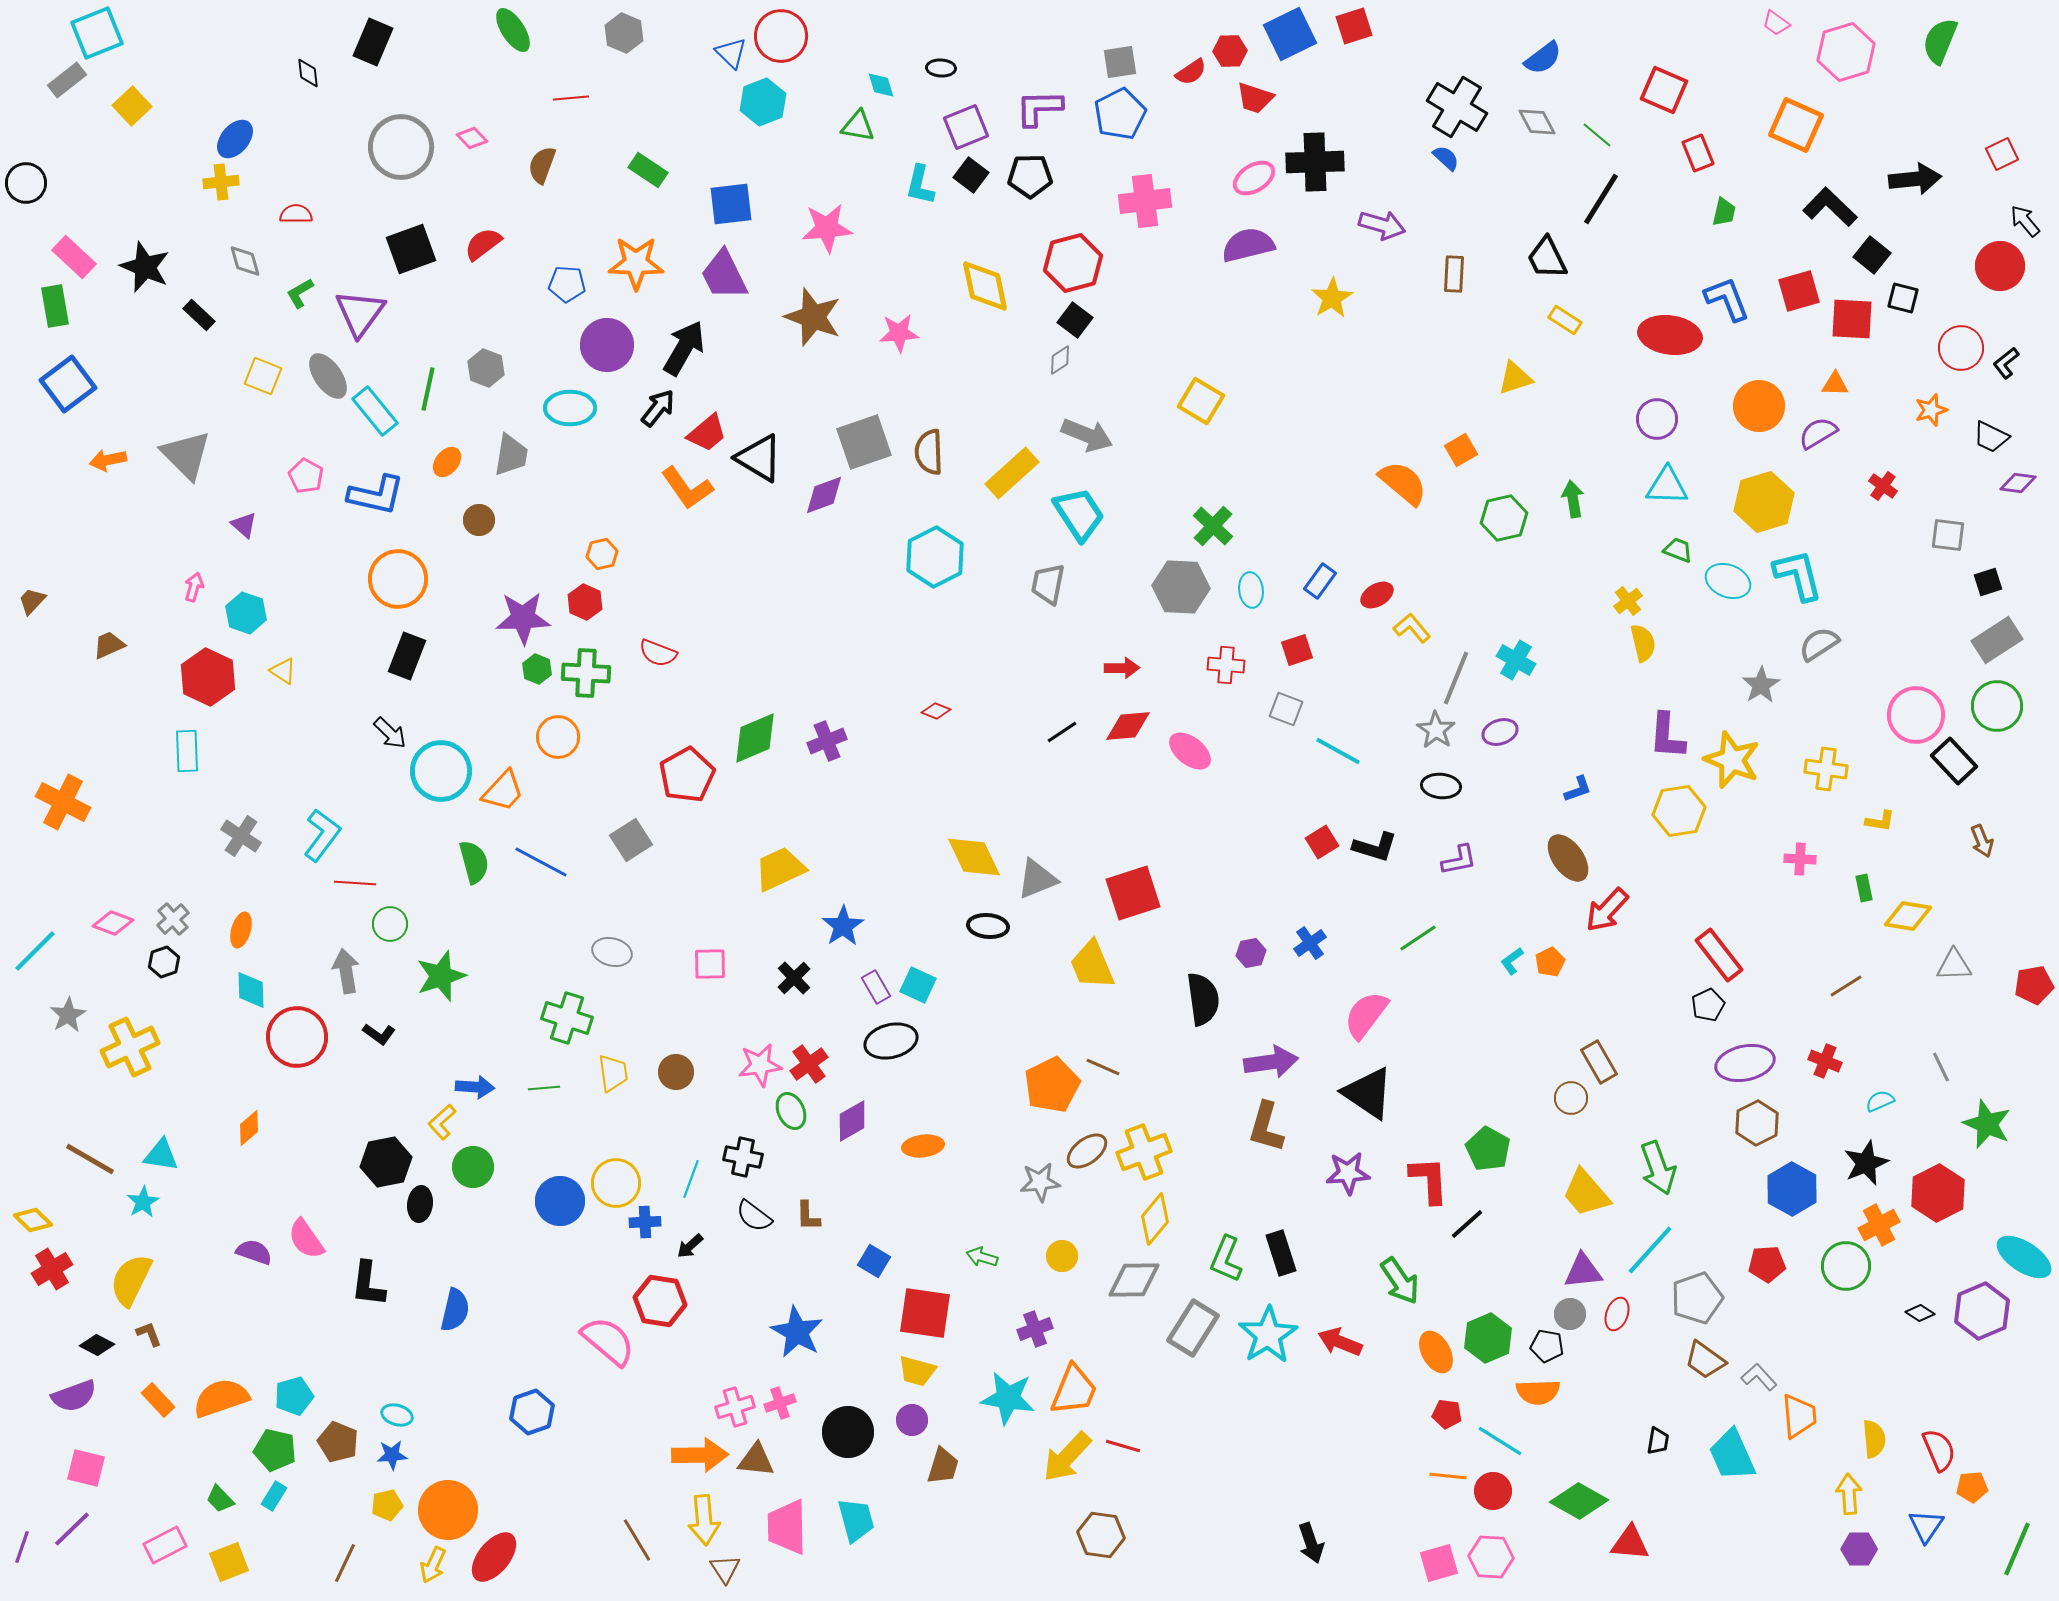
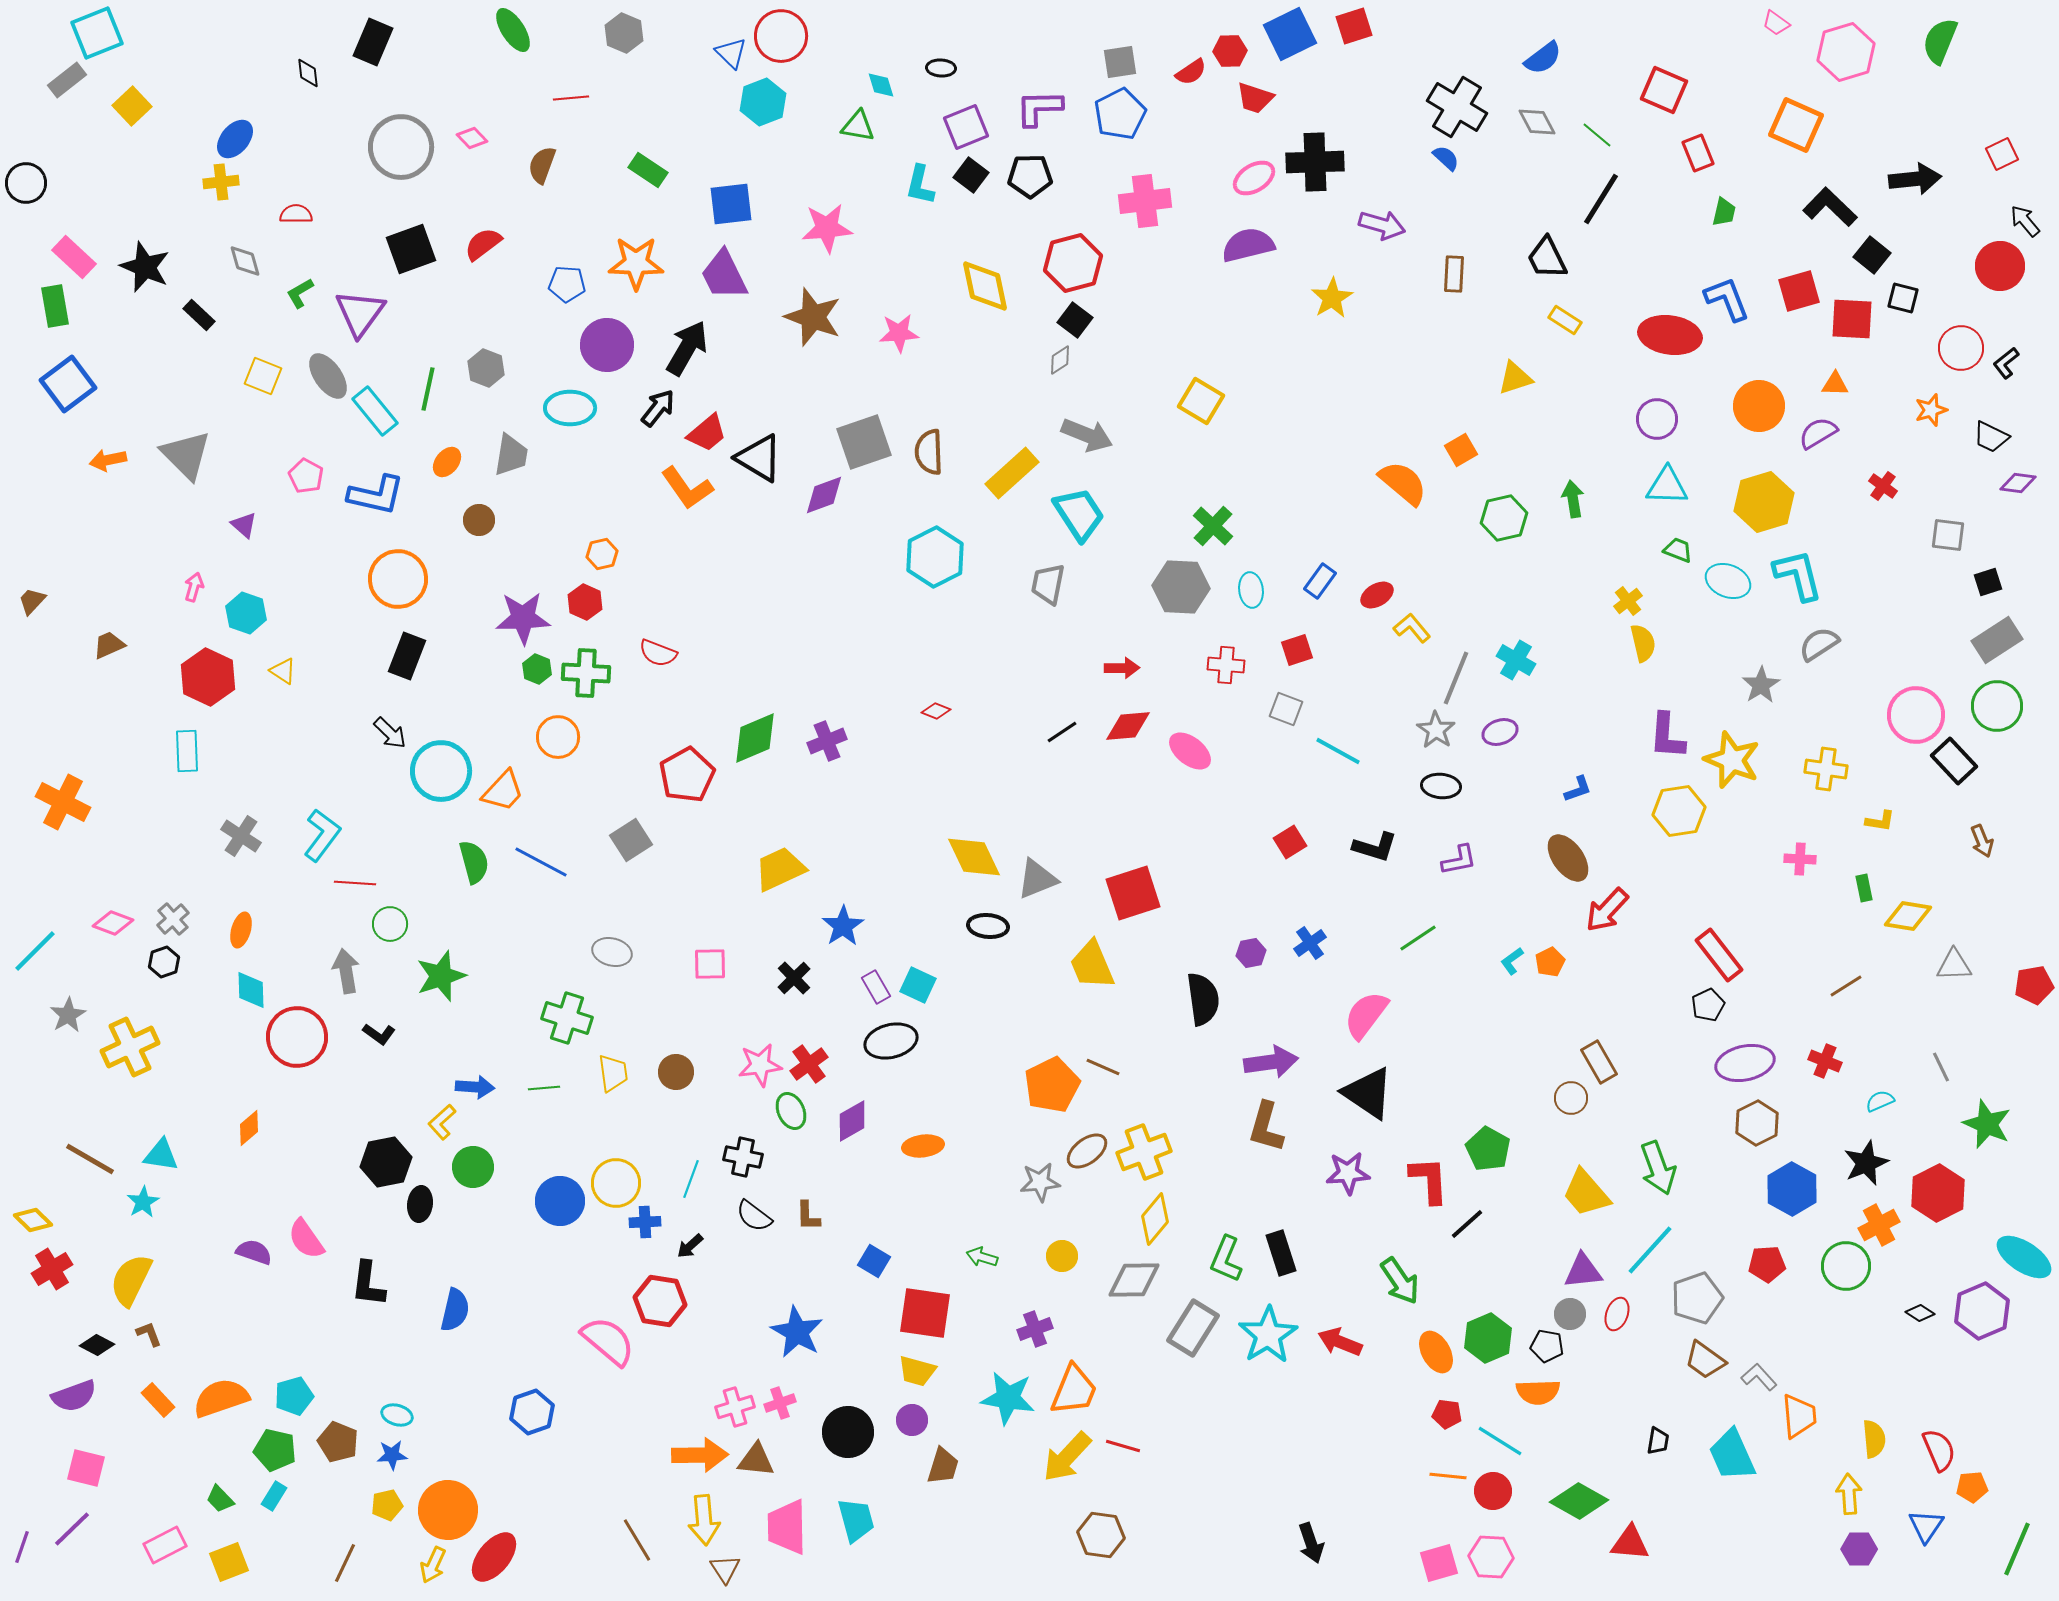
black arrow at (684, 348): moved 3 px right
red square at (1322, 842): moved 32 px left
